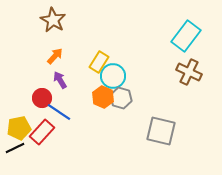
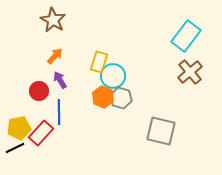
yellow rectangle: rotated 15 degrees counterclockwise
brown cross: moved 1 px right; rotated 25 degrees clockwise
red circle: moved 3 px left, 7 px up
blue line: rotated 55 degrees clockwise
red rectangle: moved 1 px left, 1 px down
